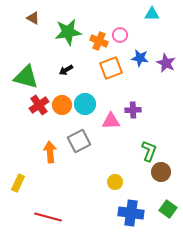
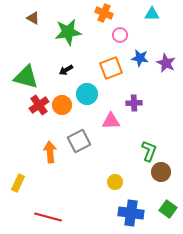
orange cross: moved 5 px right, 28 px up
cyan circle: moved 2 px right, 10 px up
purple cross: moved 1 px right, 7 px up
